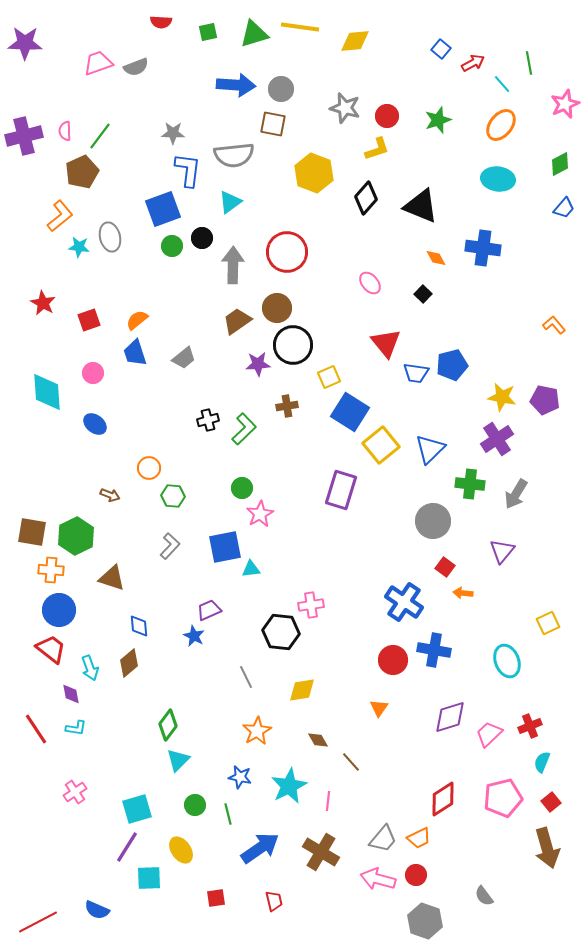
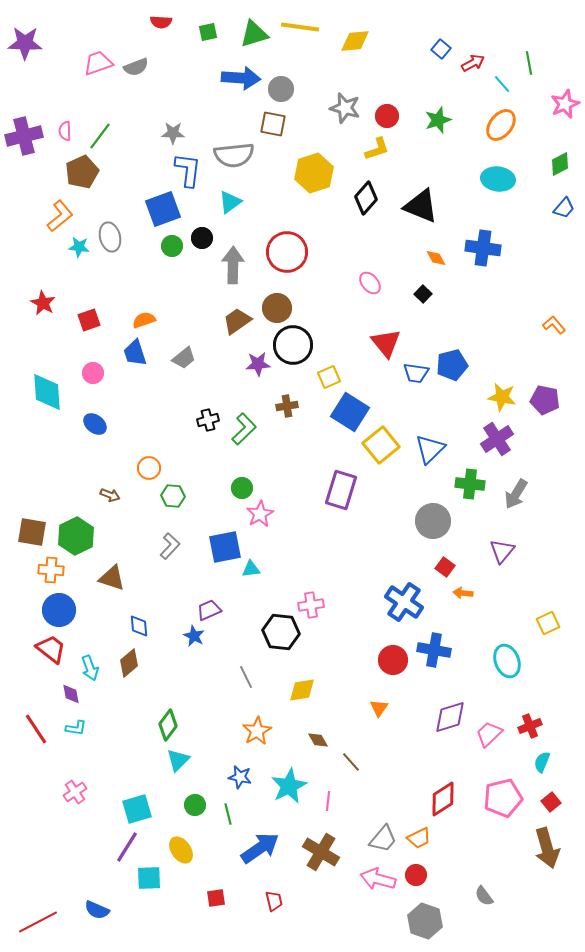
blue arrow at (236, 85): moved 5 px right, 7 px up
yellow hexagon at (314, 173): rotated 21 degrees clockwise
orange semicircle at (137, 320): moved 7 px right; rotated 20 degrees clockwise
